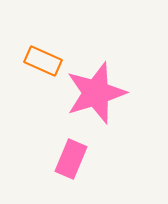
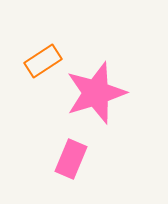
orange rectangle: rotated 57 degrees counterclockwise
